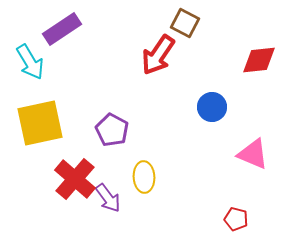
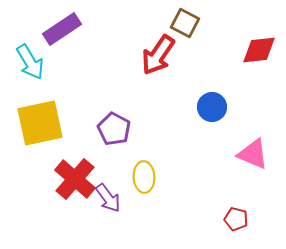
red diamond: moved 10 px up
purple pentagon: moved 2 px right, 1 px up
